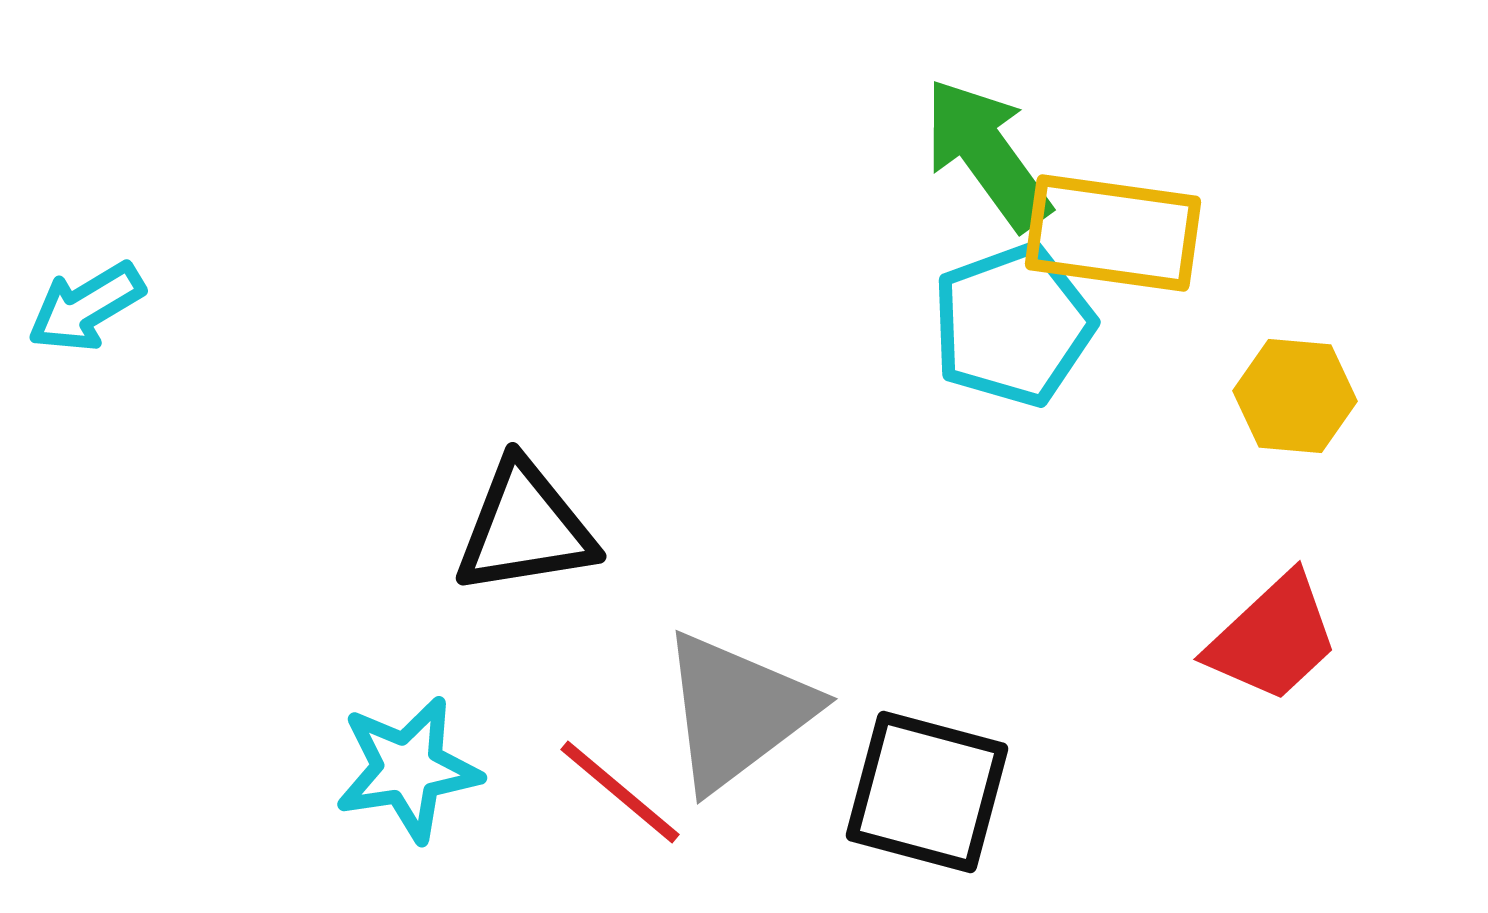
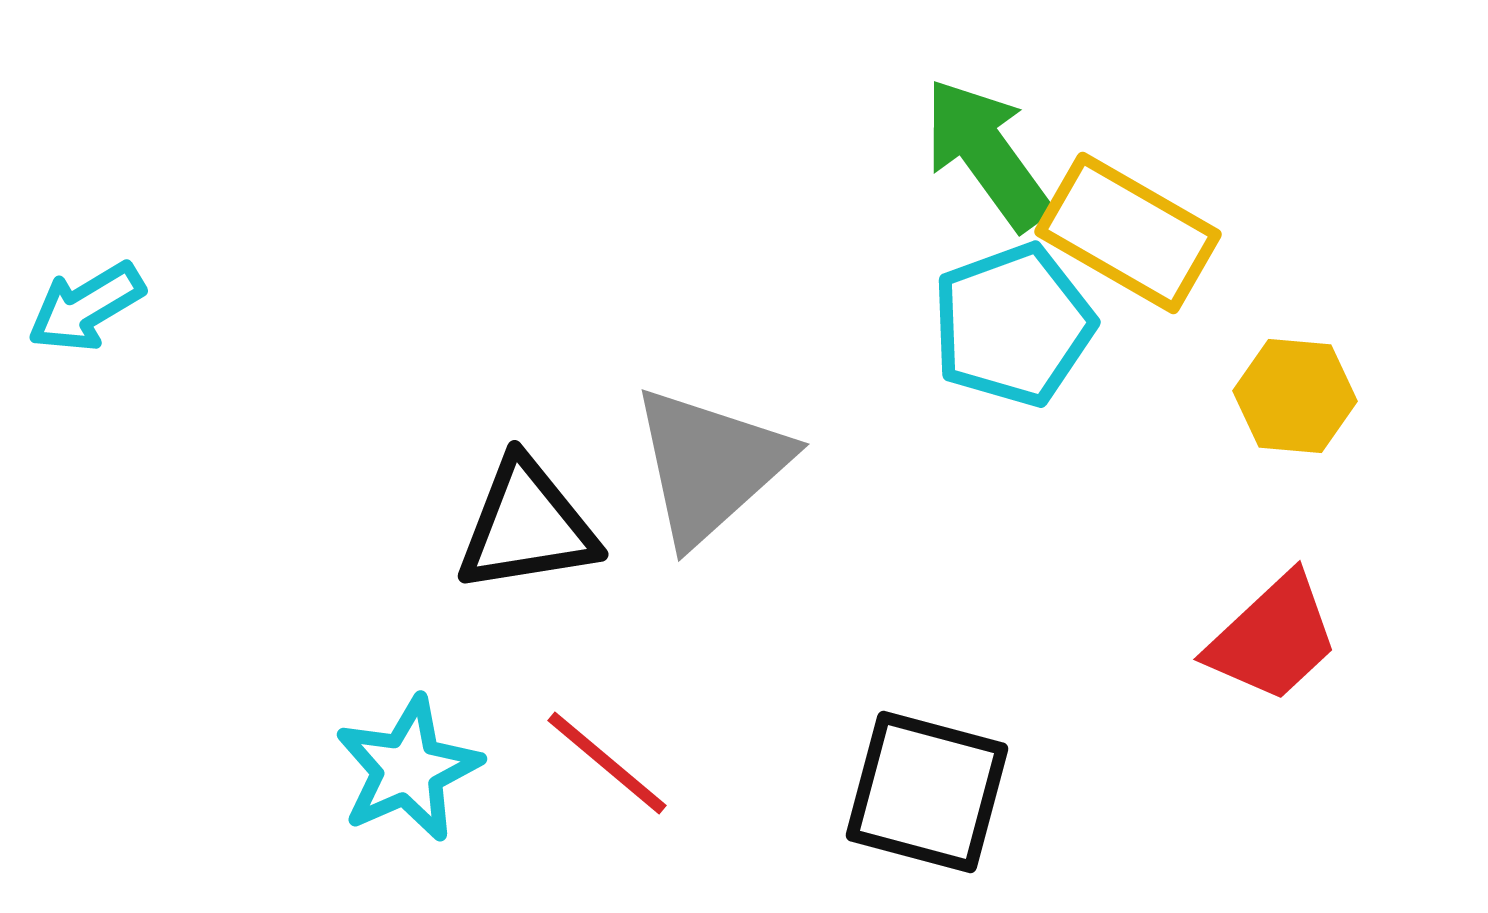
yellow rectangle: moved 15 px right; rotated 22 degrees clockwise
black triangle: moved 2 px right, 2 px up
gray triangle: moved 27 px left, 246 px up; rotated 5 degrees counterclockwise
cyan star: rotated 15 degrees counterclockwise
red line: moved 13 px left, 29 px up
